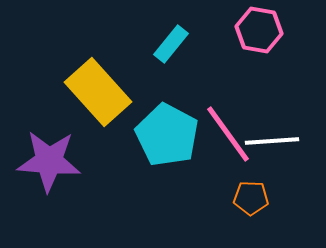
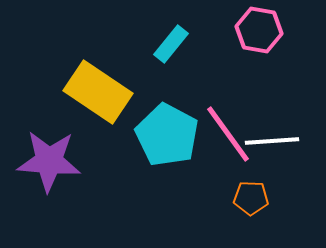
yellow rectangle: rotated 14 degrees counterclockwise
